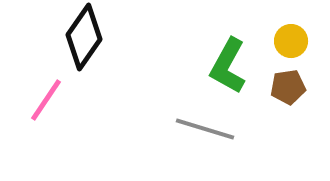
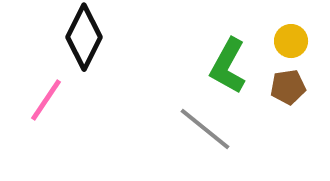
black diamond: rotated 8 degrees counterclockwise
gray line: rotated 22 degrees clockwise
